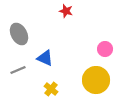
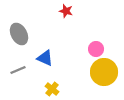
pink circle: moved 9 px left
yellow circle: moved 8 px right, 8 px up
yellow cross: moved 1 px right
